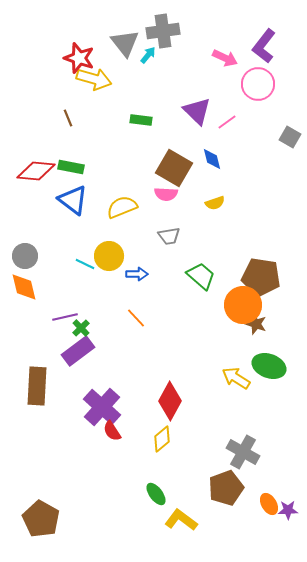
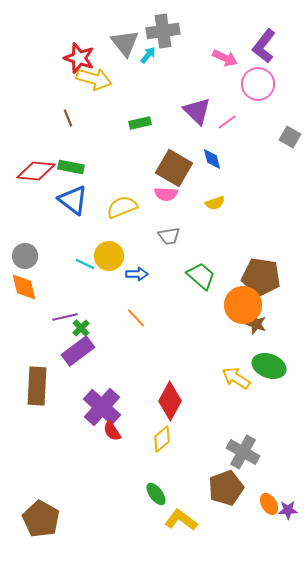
green rectangle at (141, 120): moved 1 px left, 3 px down; rotated 20 degrees counterclockwise
